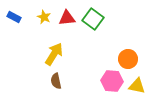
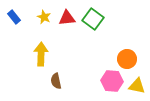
blue rectangle: rotated 24 degrees clockwise
yellow arrow: moved 13 px left; rotated 30 degrees counterclockwise
orange circle: moved 1 px left
